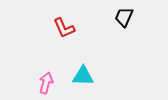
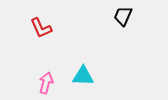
black trapezoid: moved 1 px left, 1 px up
red L-shape: moved 23 px left
